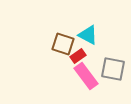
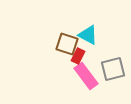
brown square: moved 4 px right
red rectangle: rotated 28 degrees counterclockwise
gray square: rotated 25 degrees counterclockwise
